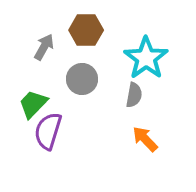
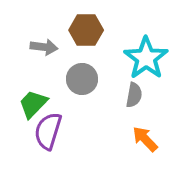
gray arrow: rotated 68 degrees clockwise
